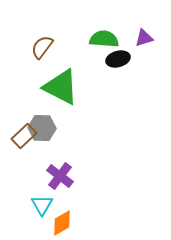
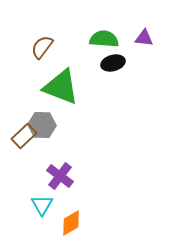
purple triangle: rotated 24 degrees clockwise
black ellipse: moved 5 px left, 4 px down
green triangle: rotated 6 degrees counterclockwise
gray hexagon: moved 3 px up
orange diamond: moved 9 px right
